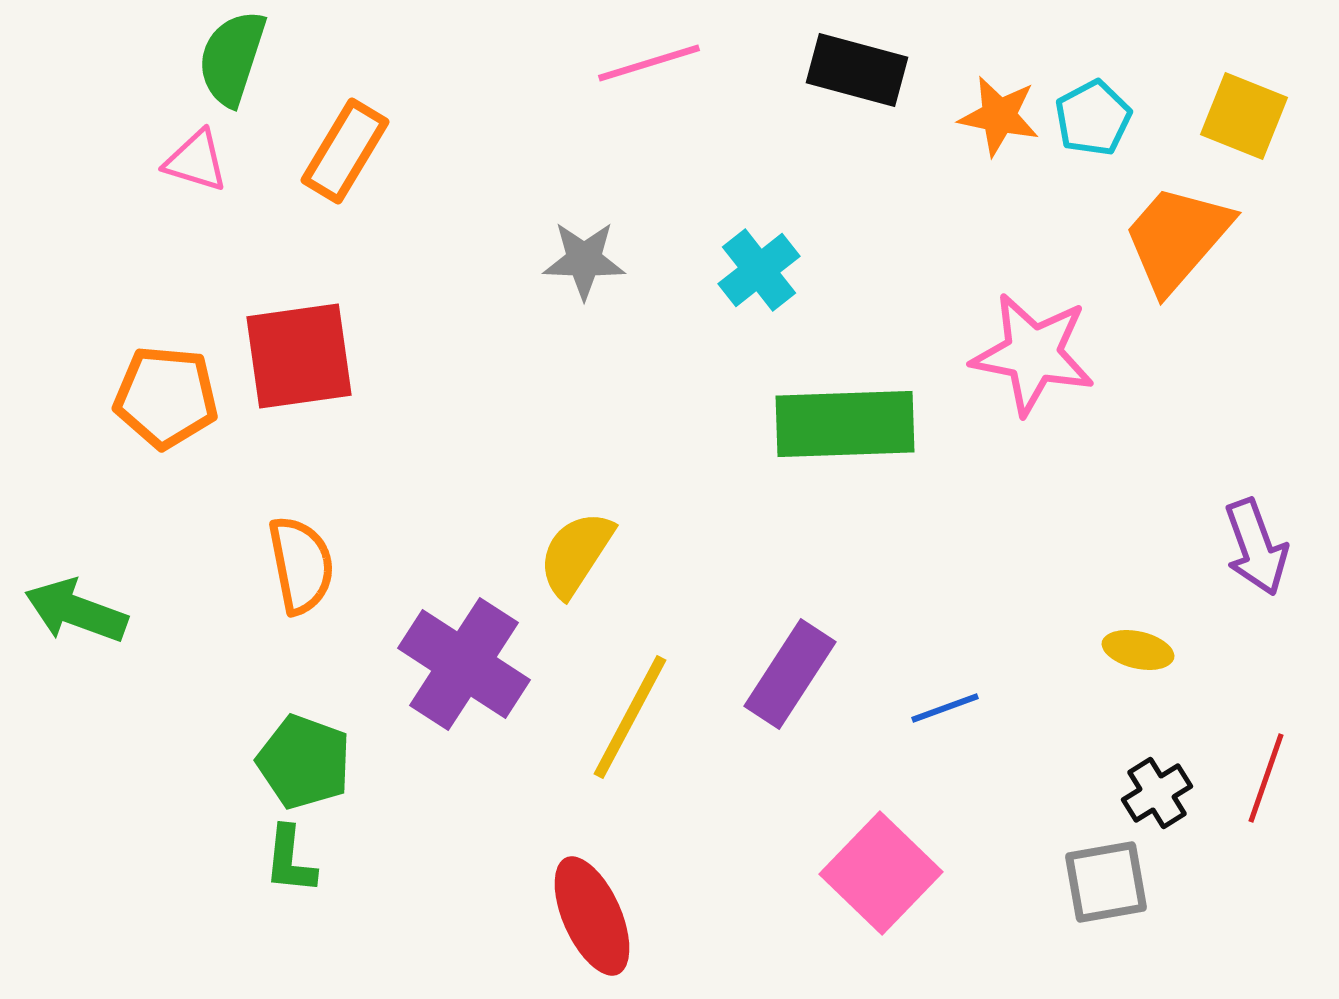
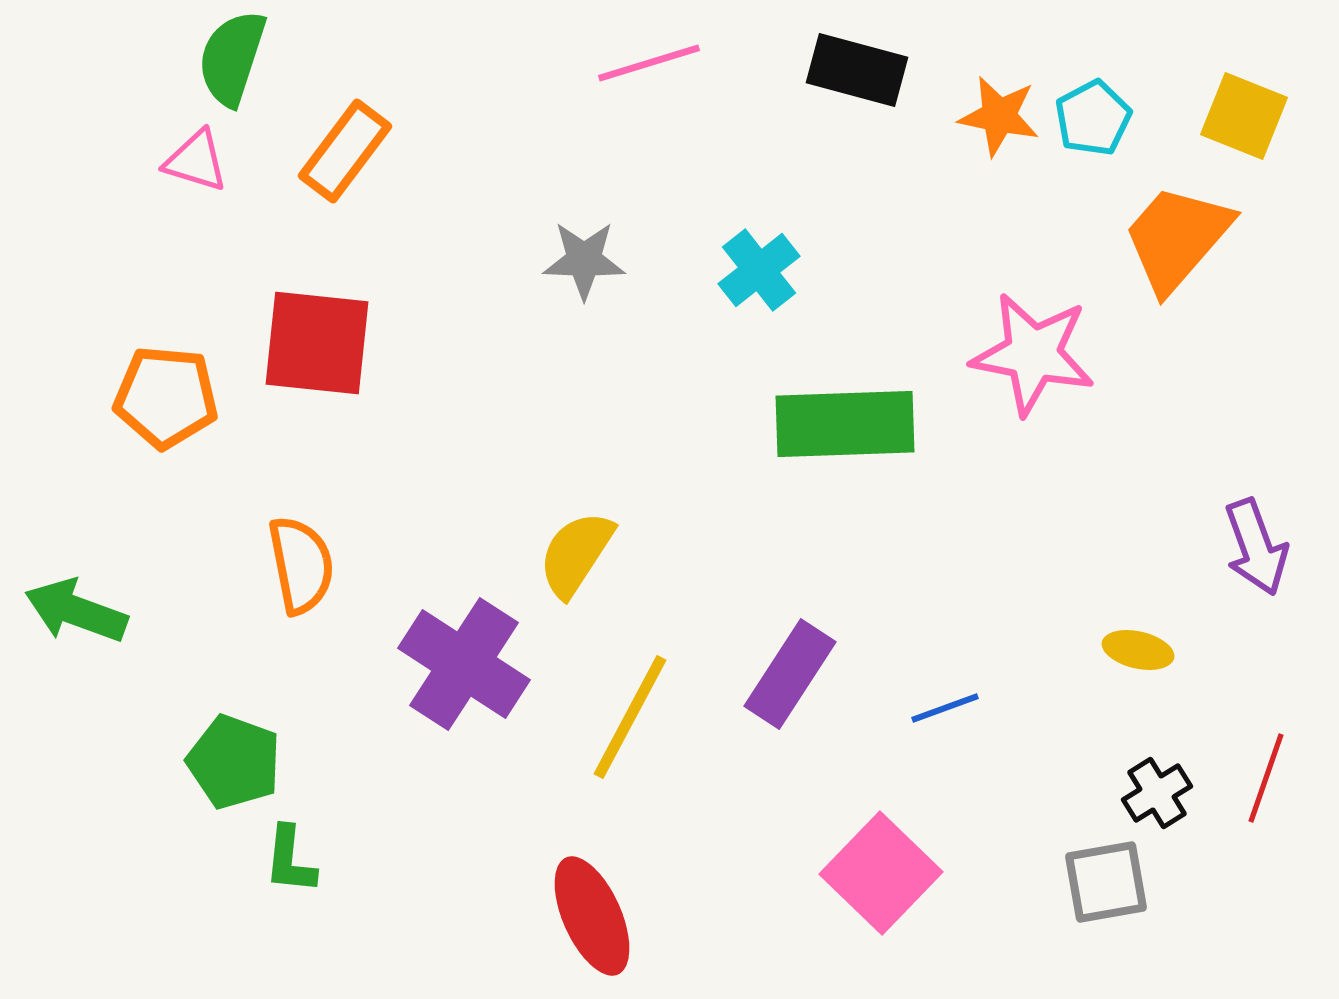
orange rectangle: rotated 6 degrees clockwise
red square: moved 18 px right, 13 px up; rotated 14 degrees clockwise
green pentagon: moved 70 px left
